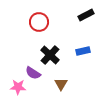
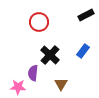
blue rectangle: rotated 40 degrees counterclockwise
purple semicircle: rotated 63 degrees clockwise
